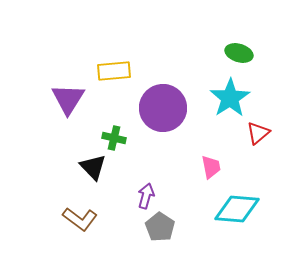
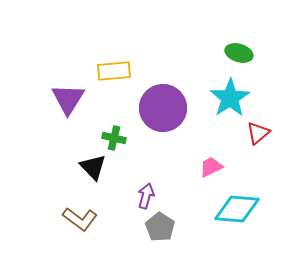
pink trapezoid: rotated 105 degrees counterclockwise
